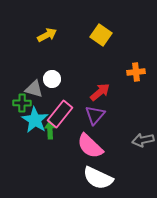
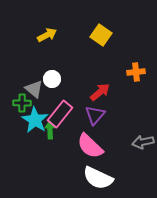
gray triangle: rotated 24 degrees clockwise
gray arrow: moved 2 px down
